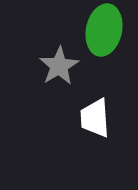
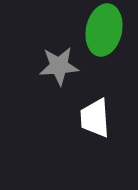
gray star: rotated 27 degrees clockwise
